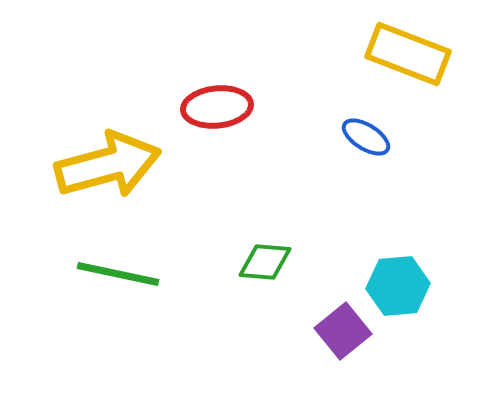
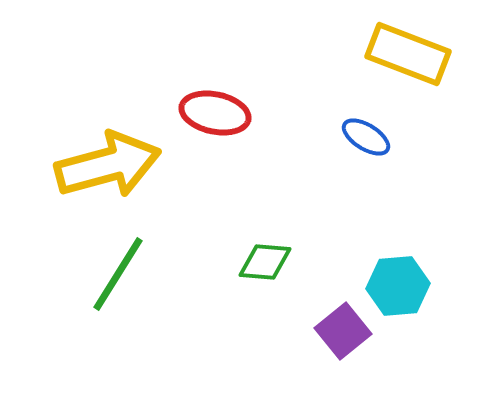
red ellipse: moved 2 px left, 6 px down; rotated 18 degrees clockwise
green line: rotated 70 degrees counterclockwise
